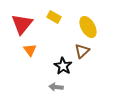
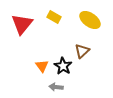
yellow ellipse: moved 2 px right, 7 px up; rotated 25 degrees counterclockwise
orange triangle: moved 12 px right, 16 px down
